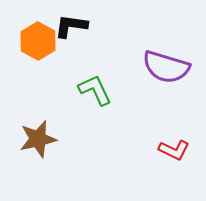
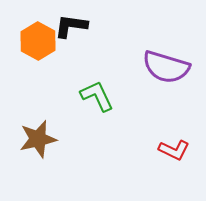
green L-shape: moved 2 px right, 6 px down
